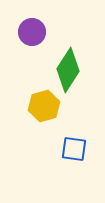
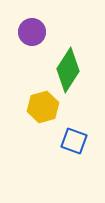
yellow hexagon: moved 1 px left, 1 px down
blue square: moved 8 px up; rotated 12 degrees clockwise
